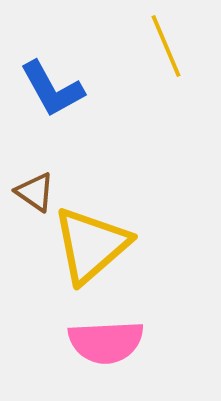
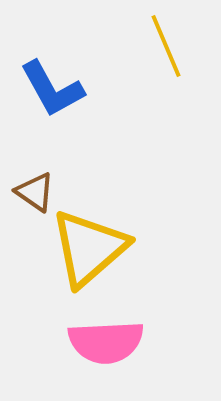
yellow triangle: moved 2 px left, 3 px down
